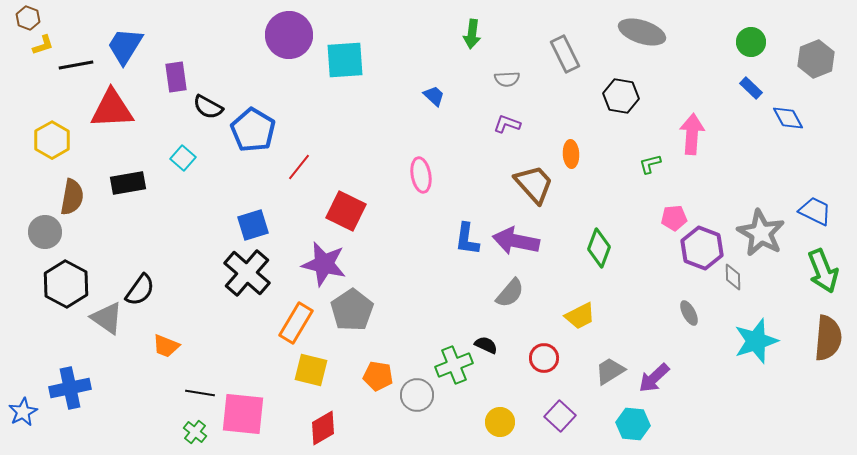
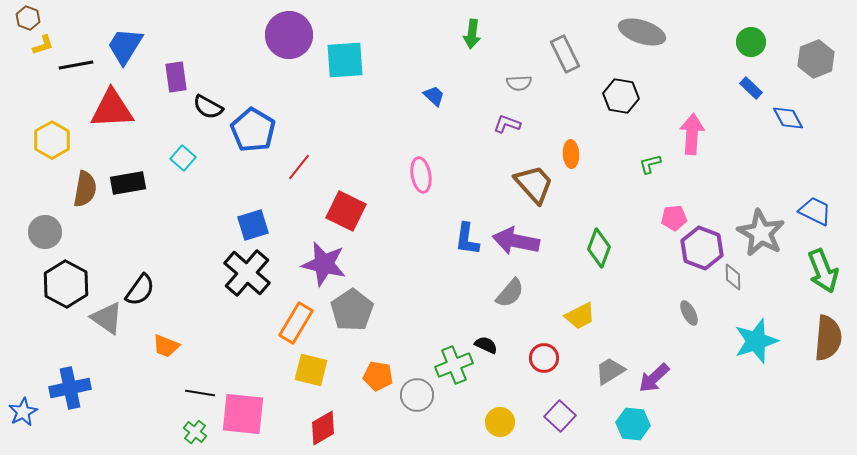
gray semicircle at (507, 79): moved 12 px right, 4 px down
brown semicircle at (72, 197): moved 13 px right, 8 px up
